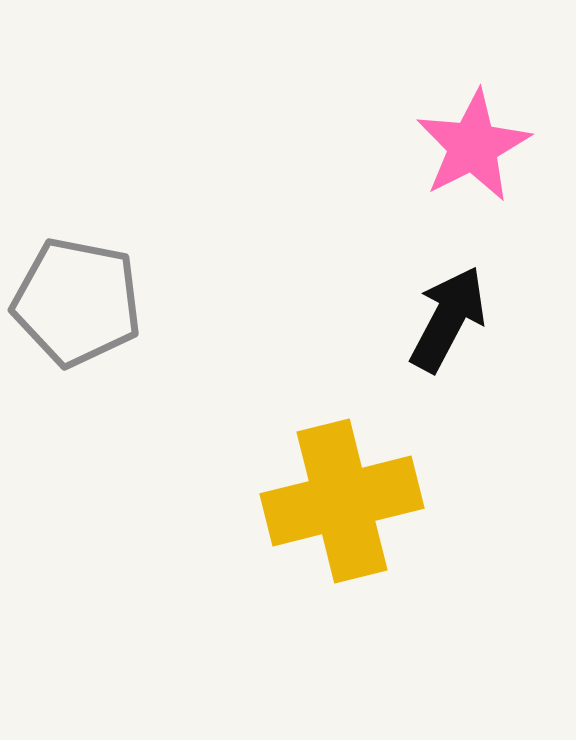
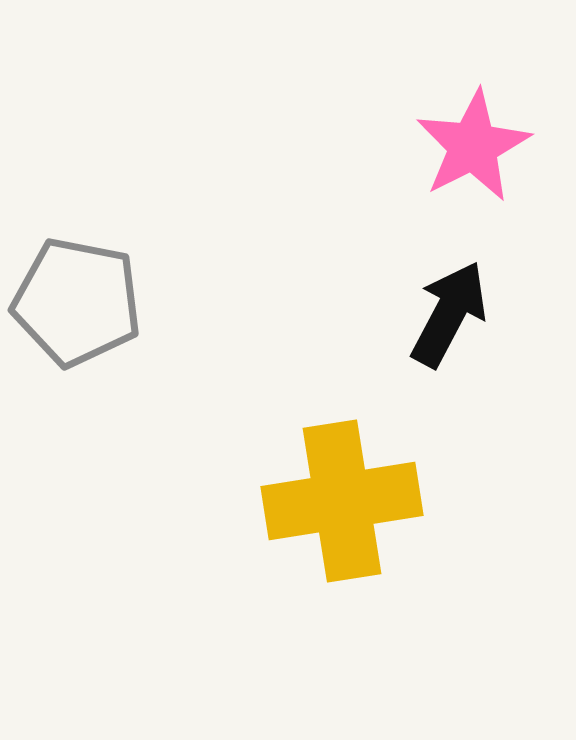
black arrow: moved 1 px right, 5 px up
yellow cross: rotated 5 degrees clockwise
